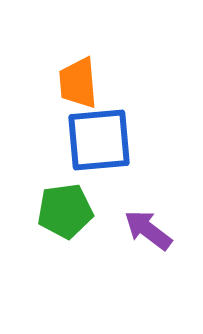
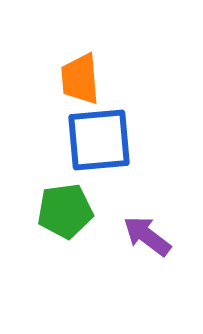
orange trapezoid: moved 2 px right, 4 px up
purple arrow: moved 1 px left, 6 px down
